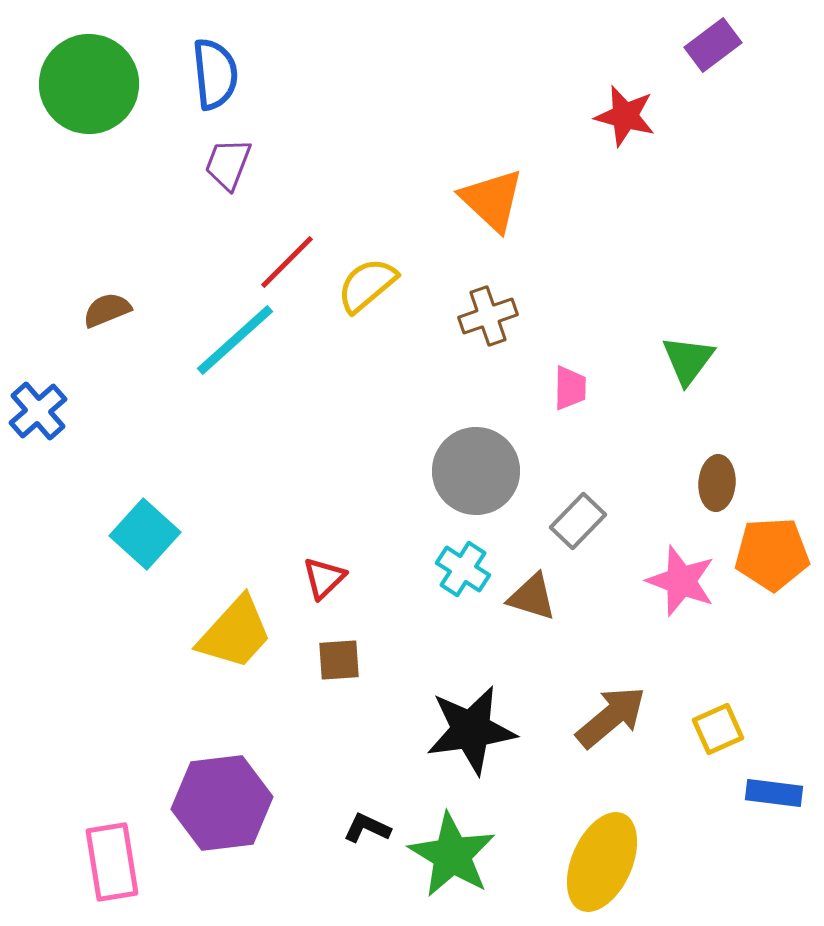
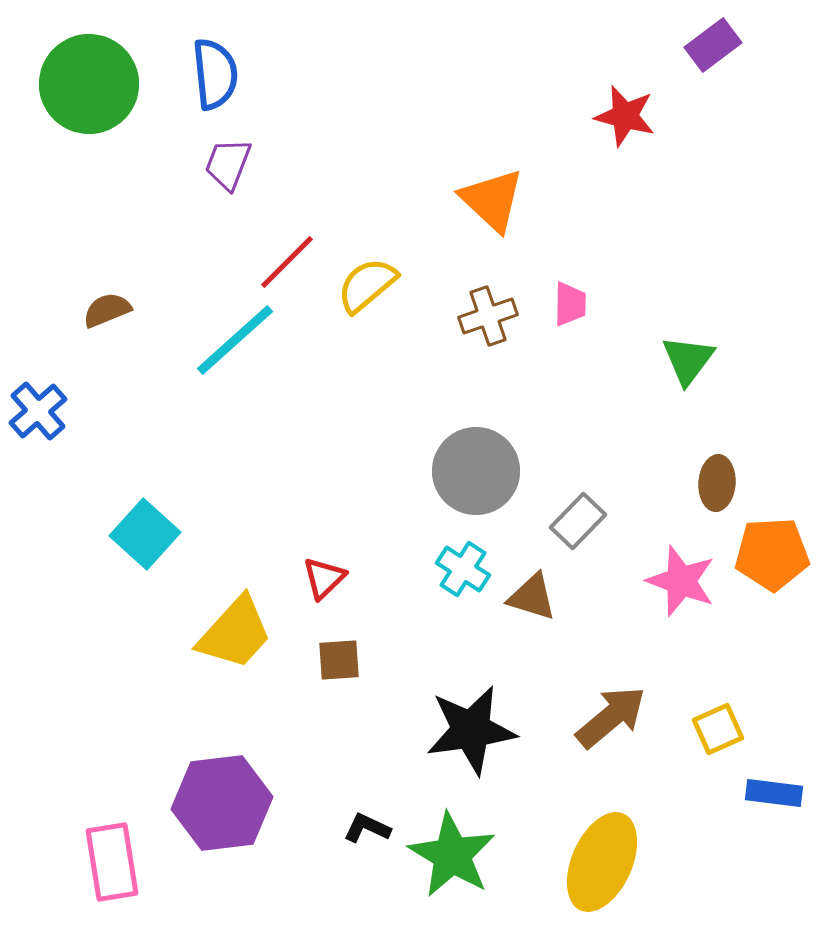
pink trapezoid: moved 84 px up
